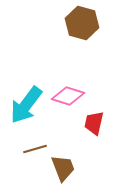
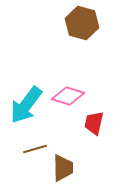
brown trapezoid: rotated 20 degrees clockwise
